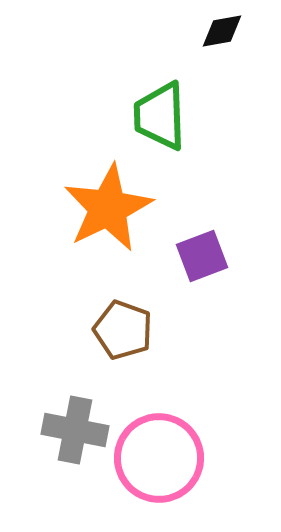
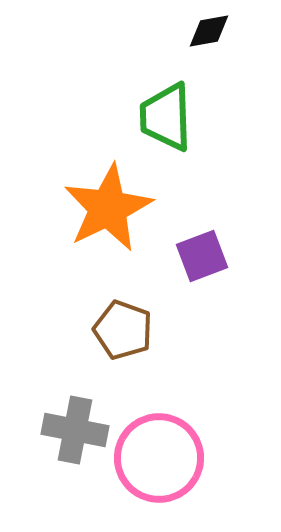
black diamond: moved 13 px left
green trapezoid: moved 6 px right, 1 px down
